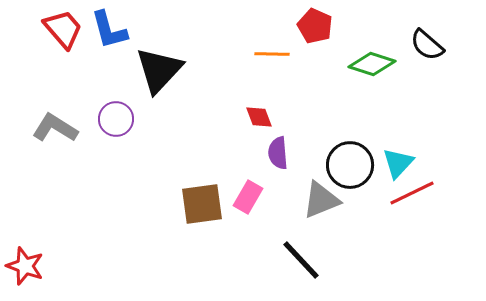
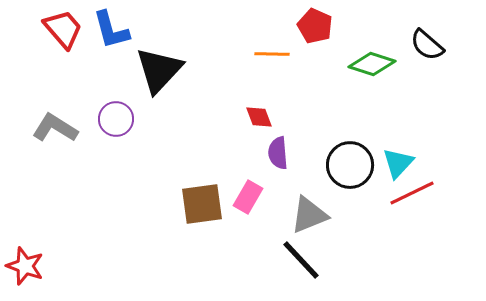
blue L-shape: moved 2 px right
gray triangle: moved 12 px left, 15 px down
